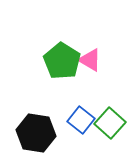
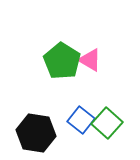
green square: moved 3 px left
